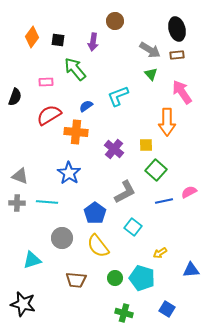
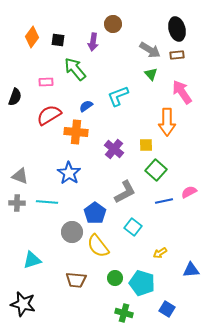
brown circle: moved 2 px left, 3 px down
gray circle: moved 10 px right, 6 px up
cyan pentagon: moved 5 px down
